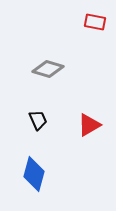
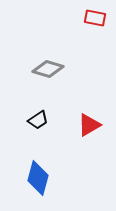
red rectangle: moved 4 px up
black trapezoid: rotated 80 degrees clockwise
blue diamond: moved 4 px right, 4 px down
